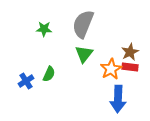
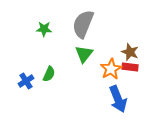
brown star: rotated 24 degrees counterclockwise
blue arrow: rotated 24 degrees counterclockwise
